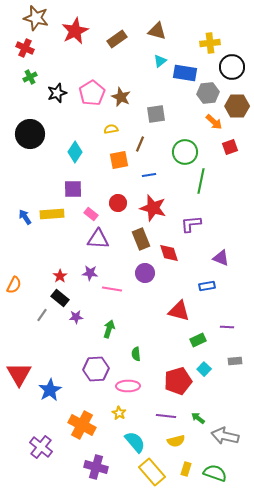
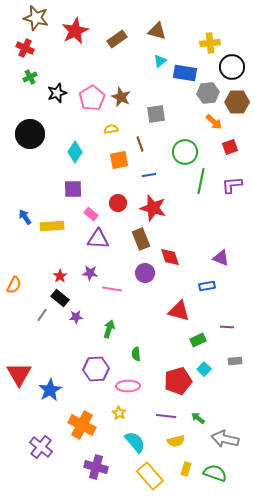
pink pentagon at (92, 93): moved 5 px down
brown hexagon at (237, 106): moved 4 px up
brown line at (140, 144): rotated 42 degrees counterclockwise
yellow rectangle at (52, 214): moved 12 px down
purple L-shape at (191, 224): moved 41 px right, 39 px up
red diamond at (169, 253): moved 1 px right, 4 px down
gray arrow at (225, 436): moved 3 px down
yellow rectangle at (152, 472): moved 2 px left, 4 px down
